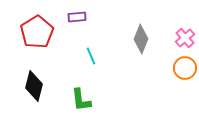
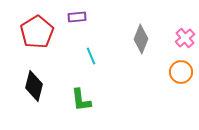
orange circle: moved 4 px left, 4 px down
